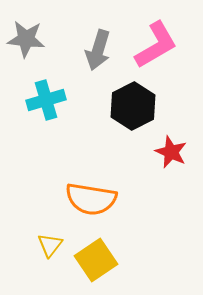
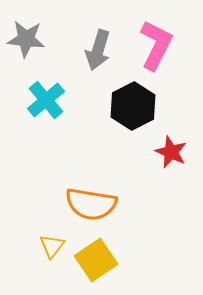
pink L-shape: rotated 33 degrees counterclockwise
cyan cross: rotated 24 degrees counterclockwise
orange semicircle: moved 5 px down
yellow triangle: moved 2 px right, 1 px down
